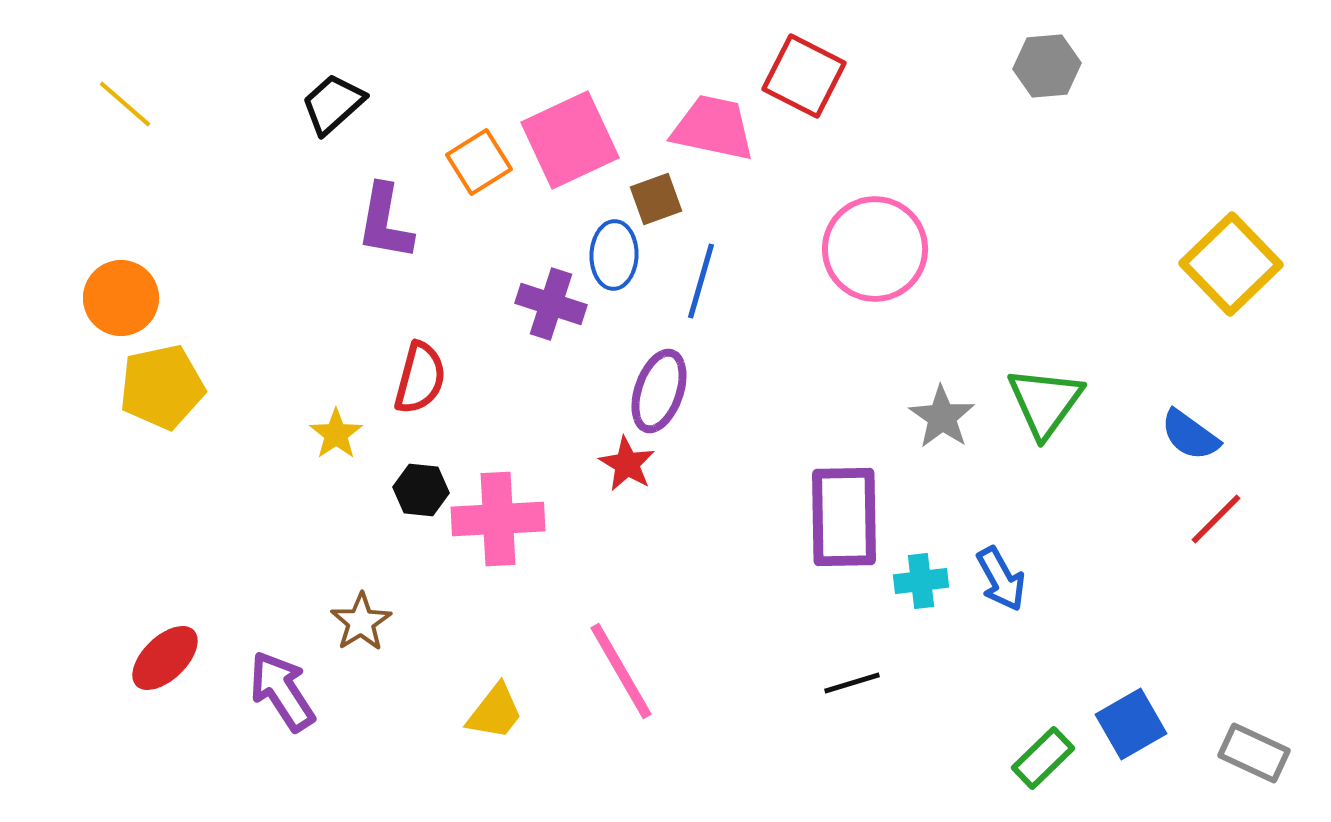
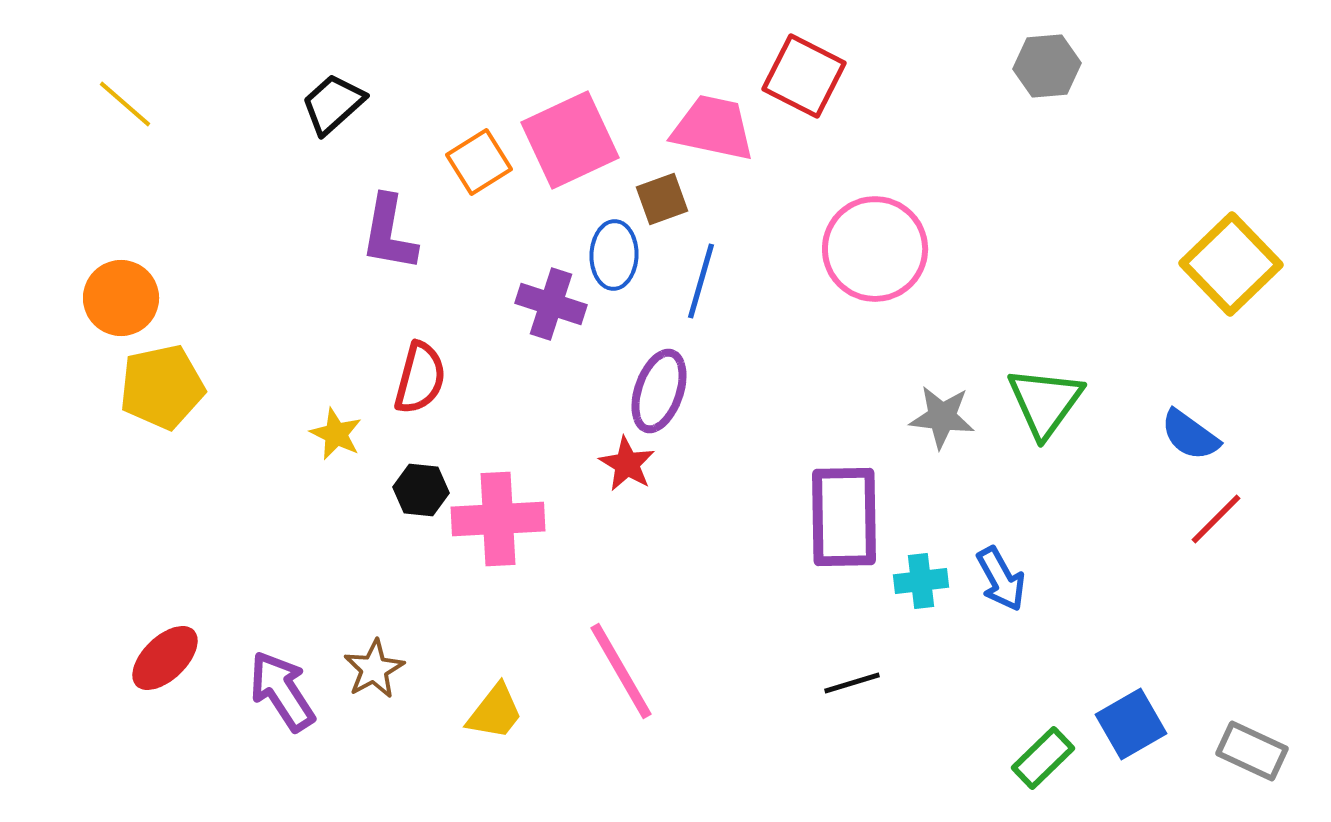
brown square: moved 6 px right
purple L-shape: moved 4 px right, 11 px down
gray star: rotated 28 degrees counterclockwise
yellow star: rotated 12 degrees counterclockwise
brown star: moved 13 px right, 47 px down; rotated 4 degrees clockwise
gray rectangle: moved 2 px left, 2 px up
